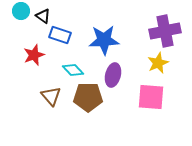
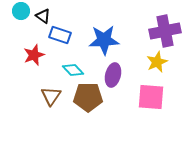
yellow star: moved 1 px left, 1 px up
brown triangle: rotated 15 degrees clockwise
